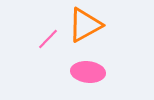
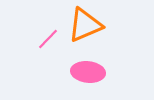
orange triangle: rotated 6 degrees clockwise
